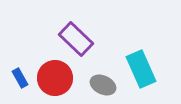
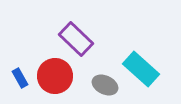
cyan rectangle: rotated 24 degrees counterclockwise
red circle: moved 2 px up
gray ellipse: moved 2 px right
